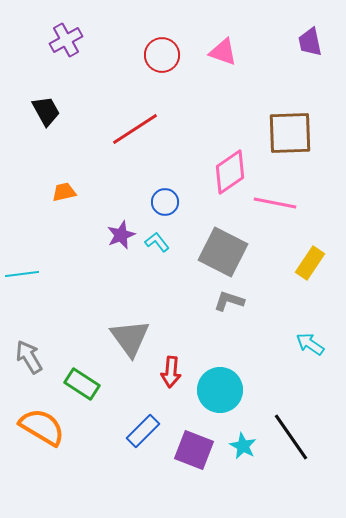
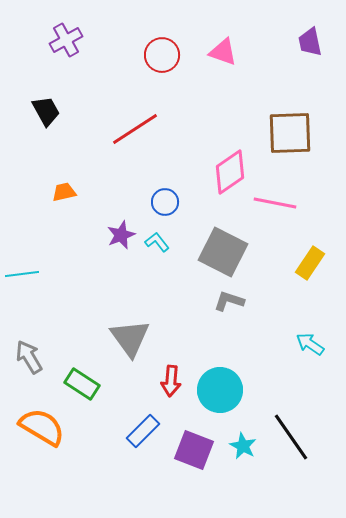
red arrow: moved 9 px down
